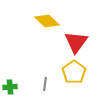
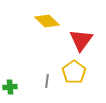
red triangle: moved 5 px right, 2 px up
gray line: moved 2 px right, 3 px up
